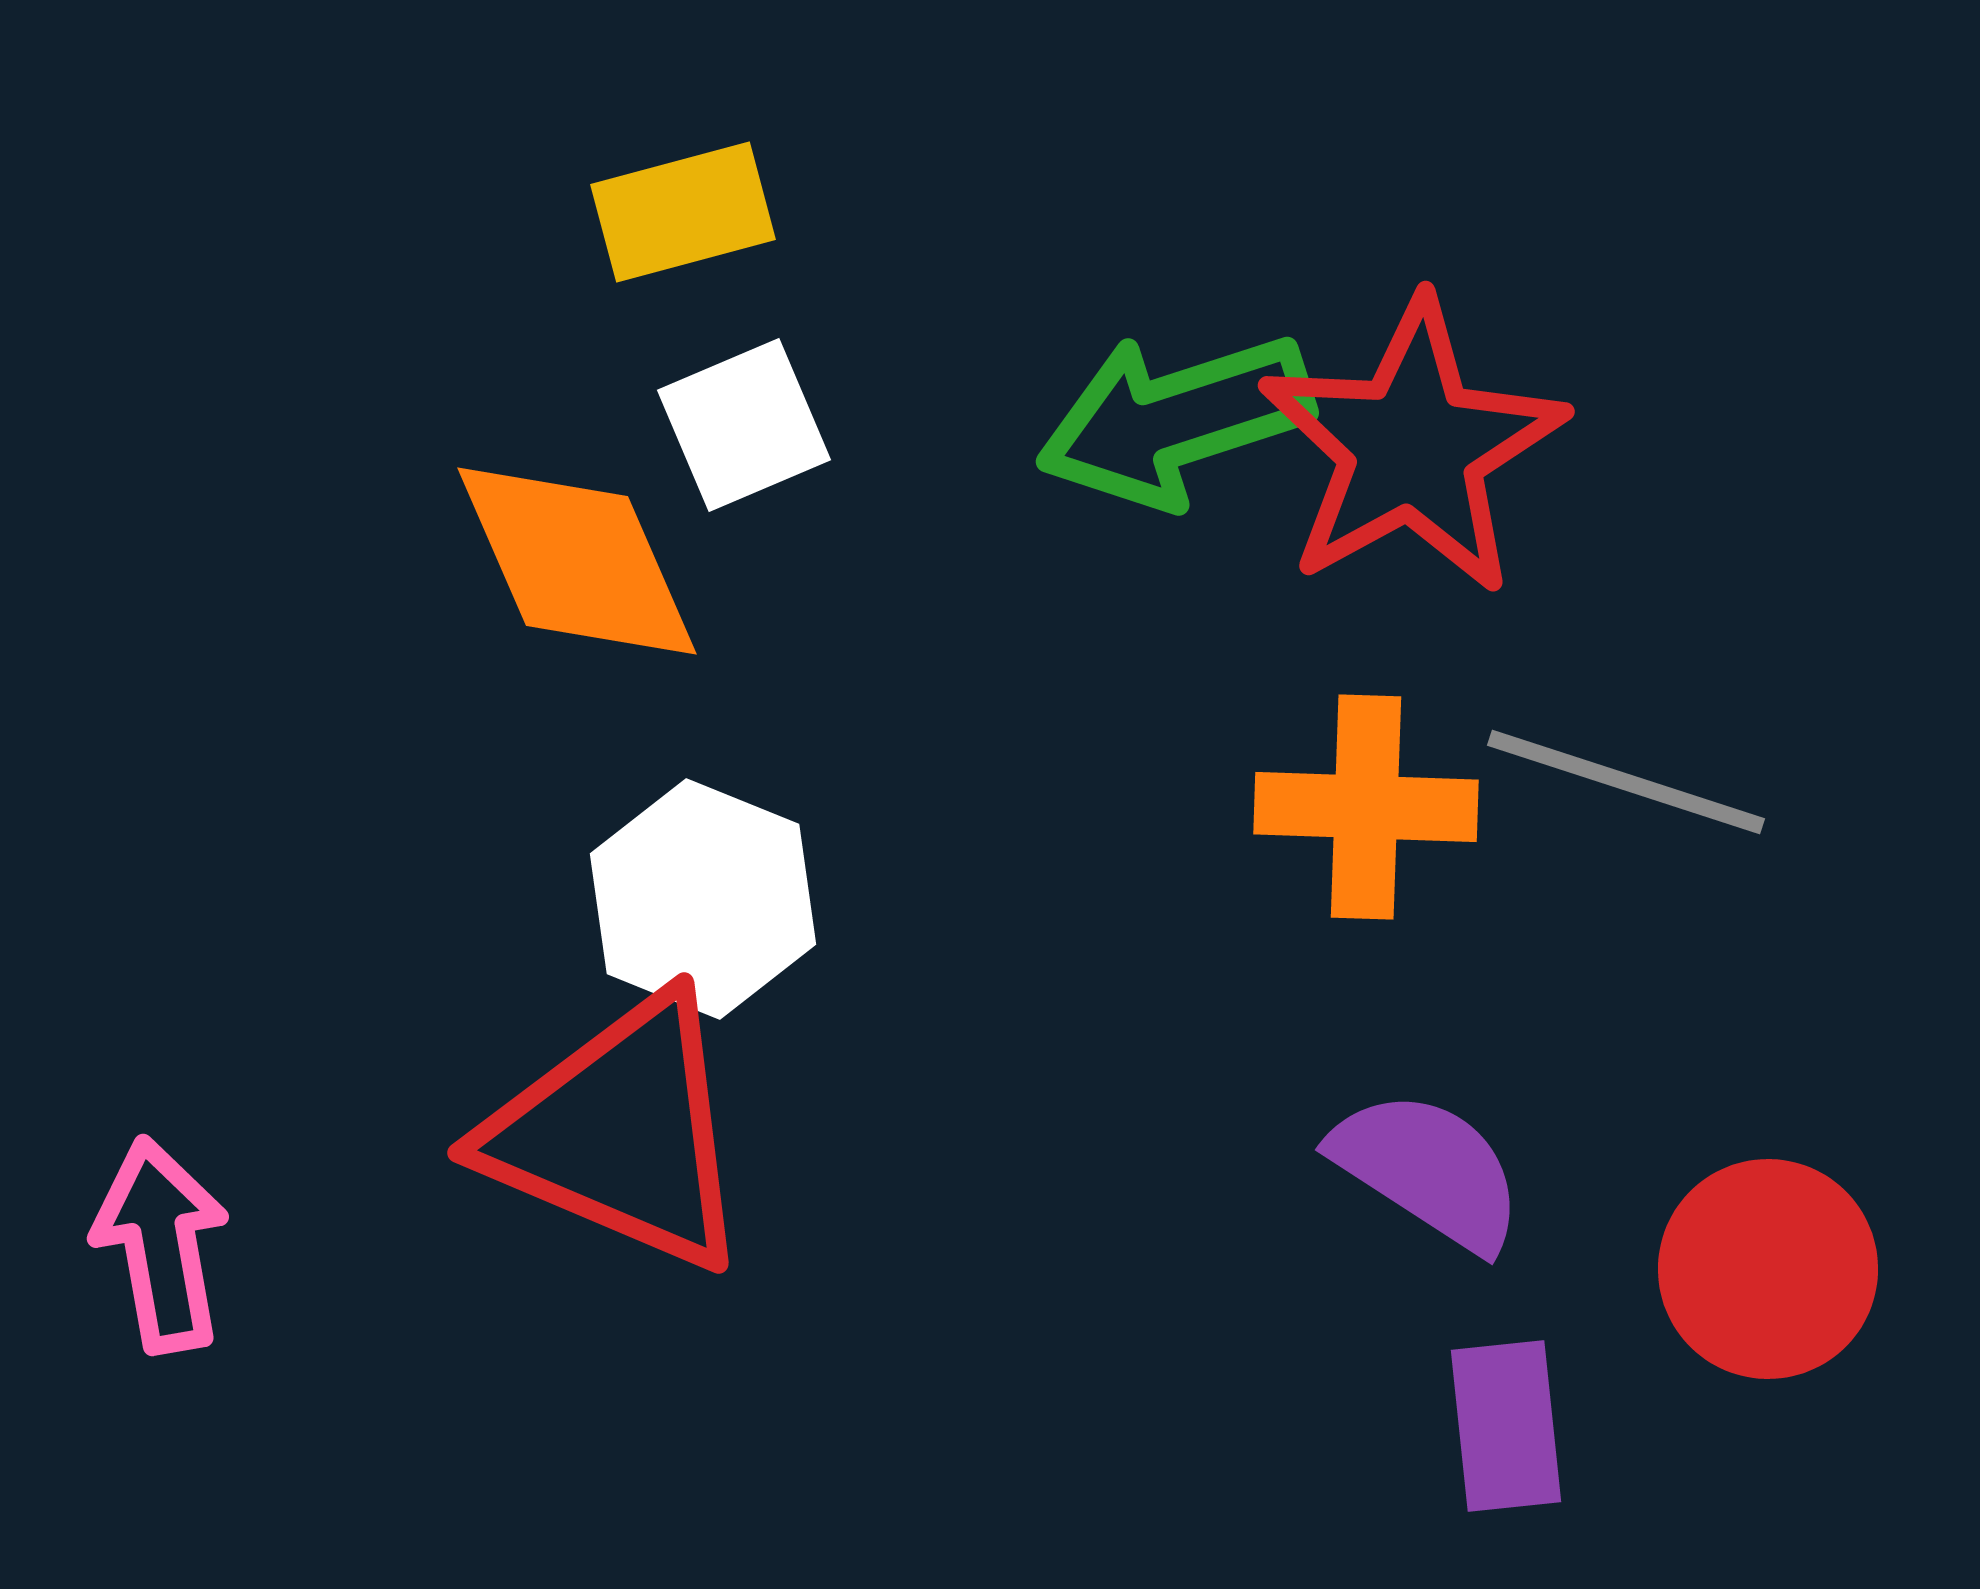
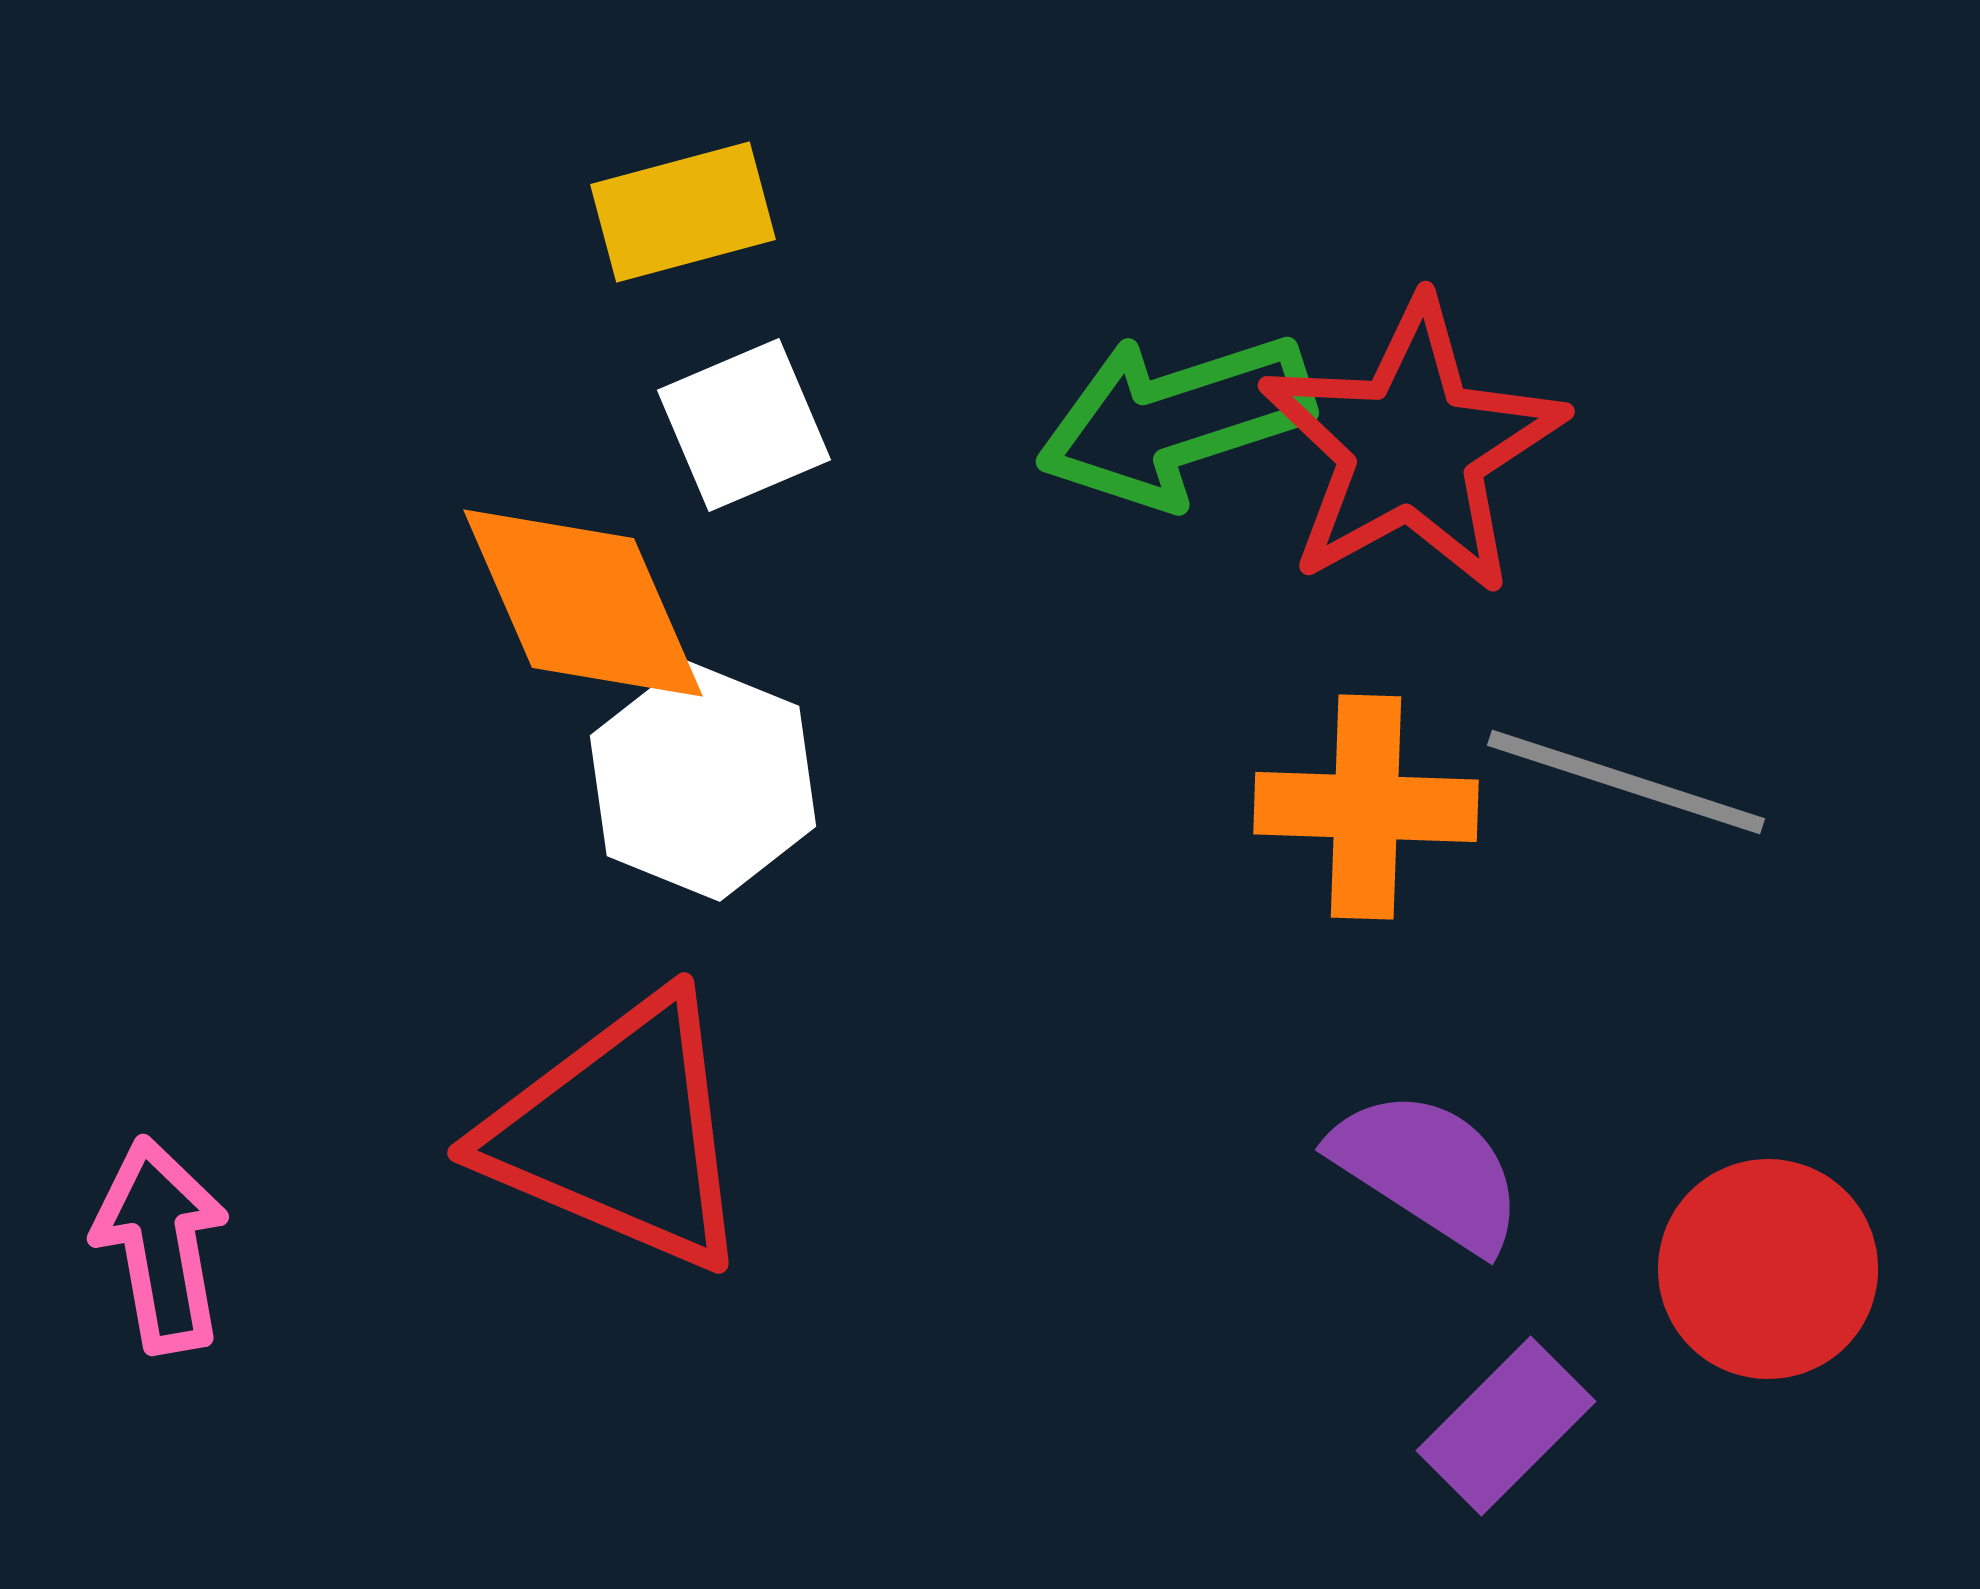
orange diamond: moved 6 px right, 42 px down
white hexagon: moved 118 px up
purple rectangle: rotated 51 degrees clockwise
